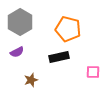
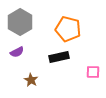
brown star: rotated 24 degrees counterclockwise
